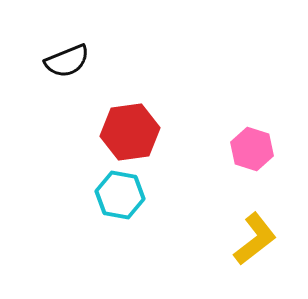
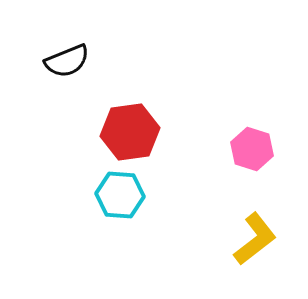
cyan hexagon: rotated 6 degrees counterclockwise
